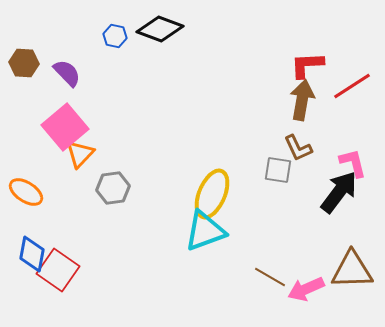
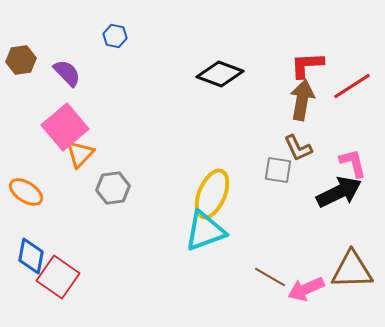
black diamond: moved 60 px right, 45 px down
brown hexagon: moved 3 px left, 3 px up; rotated 12 degrees counterclockwise
black arrow: rotated 27 degrees clockwise
blue diamond: moved 1 px left, 2 px down
red square: moved 7 px down
